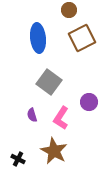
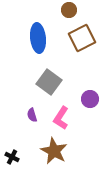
purple circle: moved 1 px right, 3 px up
black cross: moved 6 px left, 2 px up
